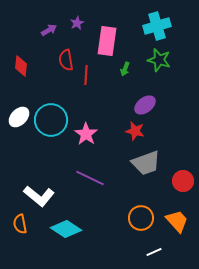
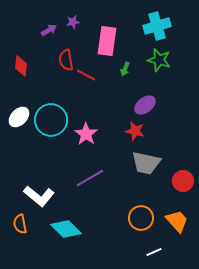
purple star: moved 4 px left, 1 px up; rotated 16 degrees clockwise
red line: rotated 66 degrees counterclockwise
gray trapezoid: rotated 32 degrees clockwise
purple line: rotated 56 degrees counterclockwise
cyan diamond: rotated 12 degrees clockwise
